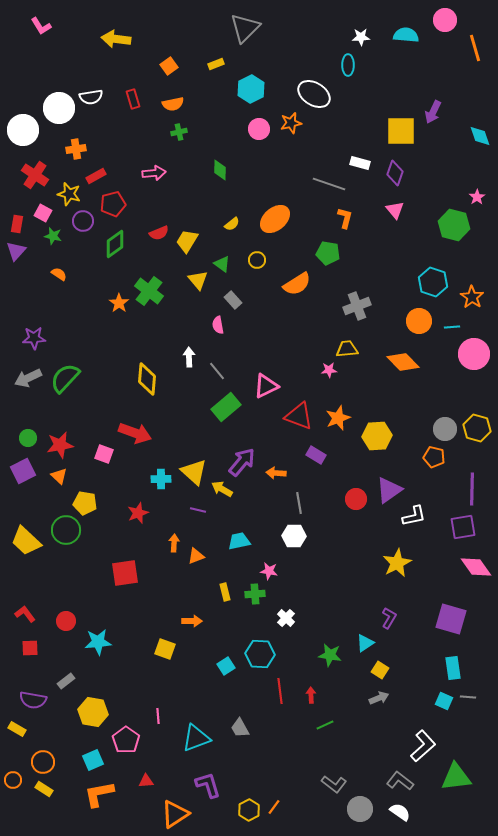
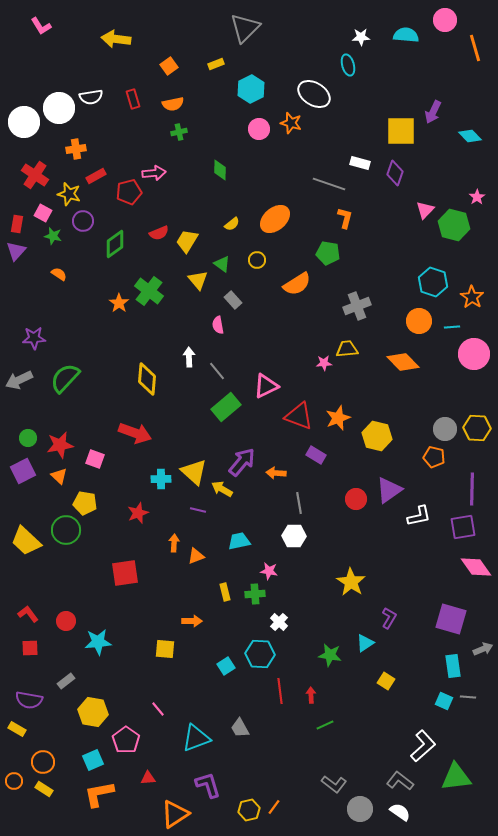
cyan ellipse at (348, 65): rotated 15 degrees counterclockwise
orange star at (291, 123): rotated 30 degrees clockwise
white circle at (23, 130): moved 1 px right, 8 px up
cyan diamond at (480, 136): moved 10 px left; rotated 25 degrees counterclockwise
red pentagon at (113, 204): moved 16 px right, 12 px up
pink triangle at (395, 210): moved 30 px right; rotated 24 degrees clockwise
pink star at (329, 370): moved 5 px left, 7 px up
gray arrow at (28, 378): moved 9 px left, 2 px down
yellow hexagon at (477, 428): rotated 12 degrees counterclockwise
yellow hexagon at (377, 436): rotated 16 degrees clockwise
pink square at (104, 454): moved 9 px left, 5 px down
white L-shape at (414, 516): moved 5 px right
yellow star at (397, 563): moved 46 px left, 19 px down; rotated 12 degrees counterclockwise
red L-shape at (25, 614): moved 3 px right
white cross at (286, 618): moved 7 px left, 4 px down
yellow square at (165, 649): rotated 15 degrees counterclockwise
cyan rectangle at (453, 668): moved 2 px up
yellow square at (380, 670): moved 6 px right, 11 px down
gray arrow at (379, 698): moved 104 px right, 49 px up
purple semicircle at (33, 700): moved 4 px left
pink line at (158, 716): moved 7 px up; rotated 35 degrees counterclockwise
orange circle at (13, 780): moved 1 px right, 1 px down
red triangle at (146, 781): moved 2 px right, 3 px up
yellow hexagon at (249, 810): rotated 15 degrees clockwise
